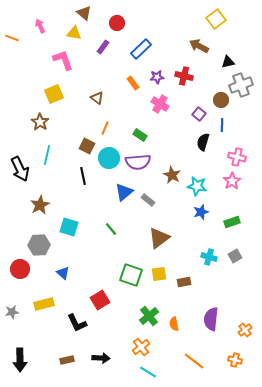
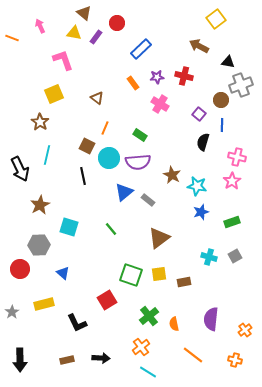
purple rectangle at (103, 47): moved 7 px left, 10 px up
black triangle at (228, 62): rotated 24 degrees clockwise
red square at (100, 300): moved 7 px right
gray star at (12, 312): rotated 24 degrees counterclockwise
orange line at (194, 361): moved 1 px left, 6 px up
